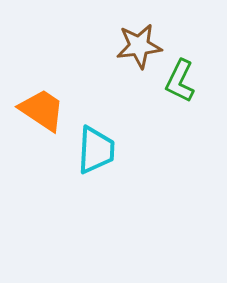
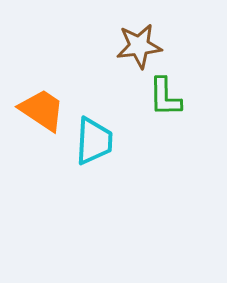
green L-shape: moved 15 px left, 16 px down; rotated 27 degrees counterclockwise
cyan trapezoid: moved 2 px left, 9 px up
